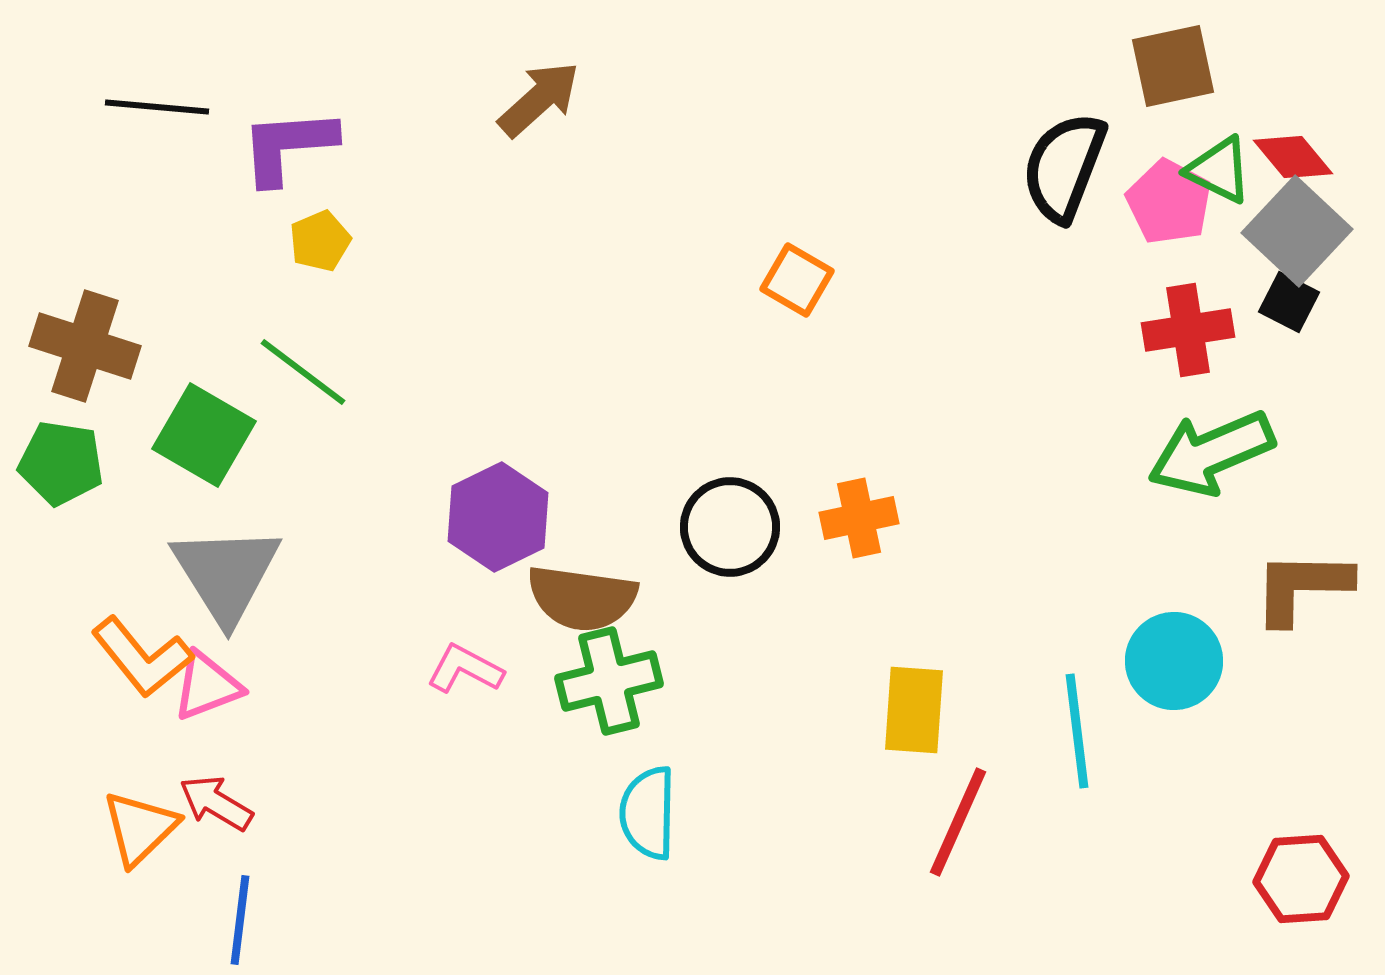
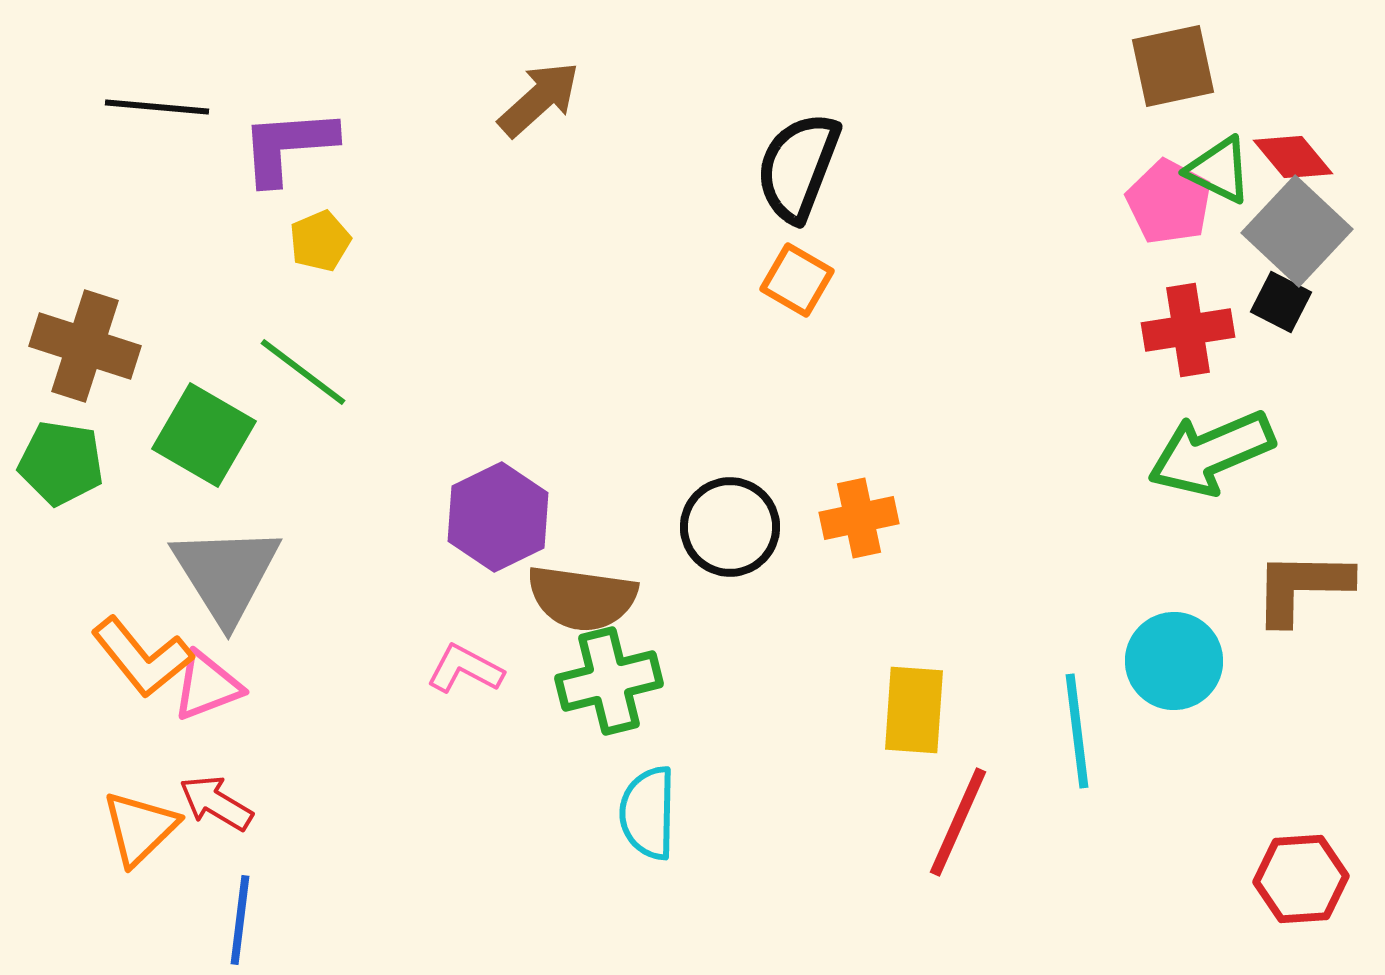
black semicircle: moved 266 px left
black square: moved 8 px left
